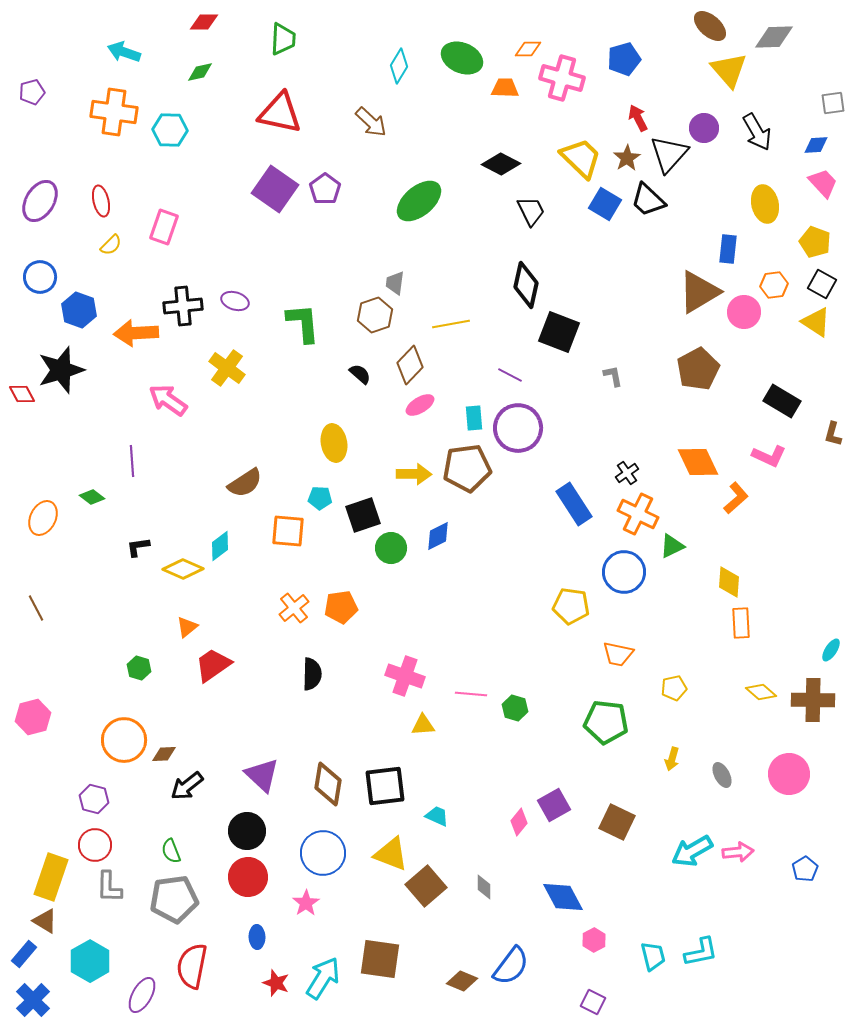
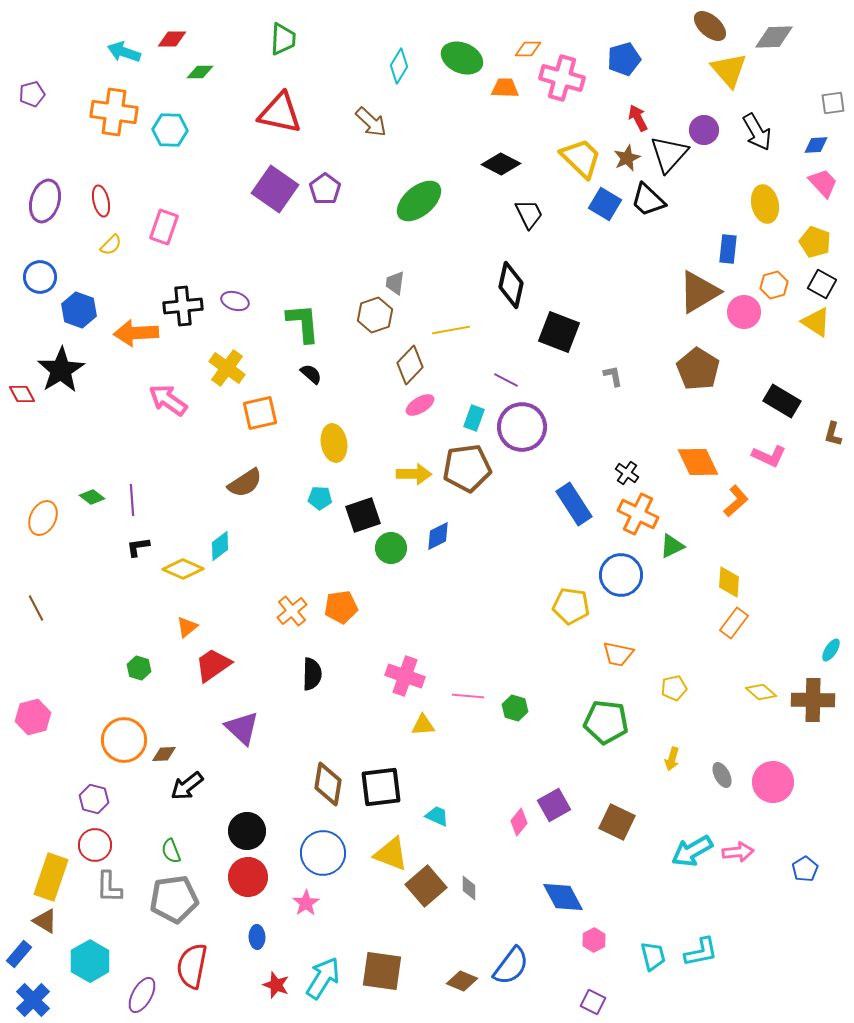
red diamond at (204, 22): moved 32 px left, 17 px down
green diamond at (200, 72): rotated 12 degrees clockwise
purple pentagon at (32, 92): moved 2 px down
purple circle at (704, 128): moved 2 px down
brown star at (627, 158): rotated 8 degrees clockwise
purple ellipse at (40, 201): moved 5 px right; rotated 15 degrees counterclockwise
black trapezoid at (531, 211): moved 2 px left, 3 px down
black diamond at (526, 285): moved 15 px left
orange hexagon at (774, 285): rotated 8 degrees counterclockwise
yellow line at (451, 324): moved 6 px down
brown pentagon at (698, 369): rotated 12 degrees counterclockwise
black star at (61, 370): rotated 15 degrees counterclockwise
black semicircle at (360, 374): moved 49 px left
purple line at (510, 375): moved 4 px left, 5 px down
cyan rectangle at (474, 418): rotated 25 degrees clockwise
purple circle at (518, 428): moved 4 px right, 1 px up
purple line at (132, 461): moved 39 px down
black cross at (627, 473): rotated 20 degrees counterclockwise
orange L-shape at (736, 498): moved 3 px down
orange square at (288, 531): moved 28 px left, 118 px up; rotated 18 degrees counterclockwise
blue circle at (624, 572): moved 3 px left, 3 px down
orange cross at (294, 608): moved 2 px left, 3 px down
orange rectangle at (741, 623): moved 7 px left; rotated 40 degrees clockwise
pink line at (471, 694): moved 3 px left, 2 px down
pink circle at (789, 774): moved 16 px left, 8 px down
purple triangle at (262, 775): moved 20 px left, 47 px up
black square at (385, 786): moved 4 px left, 1 px down
gray diamond at (484, 887): moved 15 px left, 1 px down
blue rectangle at (24, 954): moved 5 px left
brown square at (380, 959): moved 2 px right, 12 px down
red star at (276, 983): moved 2 px down
